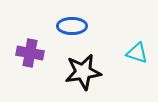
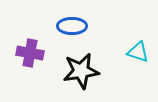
cyan triangle: moved 1 px right, 1 px up
black star: moved 2 px left, 1 px up
